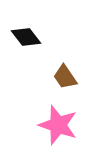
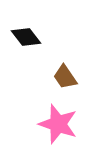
pink star: moved 1 px up
